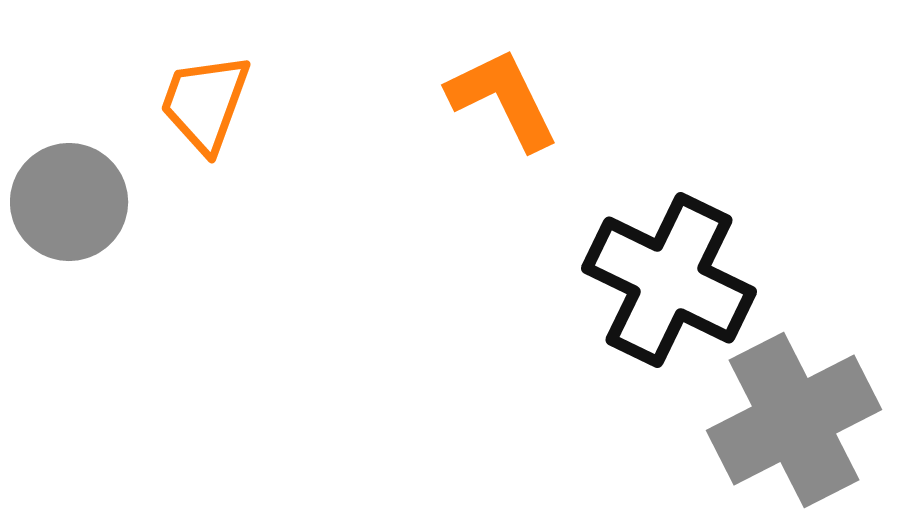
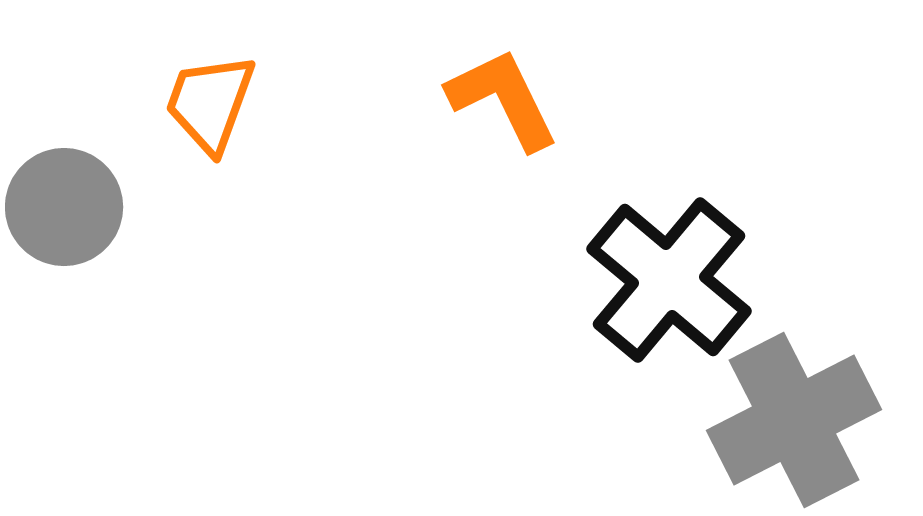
orange trapezoid: moved 5 px right
gray circle: moved 5 px left, 5 px down
black cross: rotated 14 degrees clockwise
